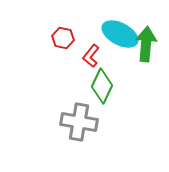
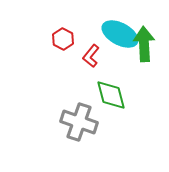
red hexagon: moved 1 px down; rotated 15 degrees clockwise
green arrow: moved 2 px left; rotated 8 degrees counterclockwise
green diamond: moved 9 px right, 9 px down; rotated 40 degrees counterclockwise
gray cross: rotated 9 degrees clockwise
